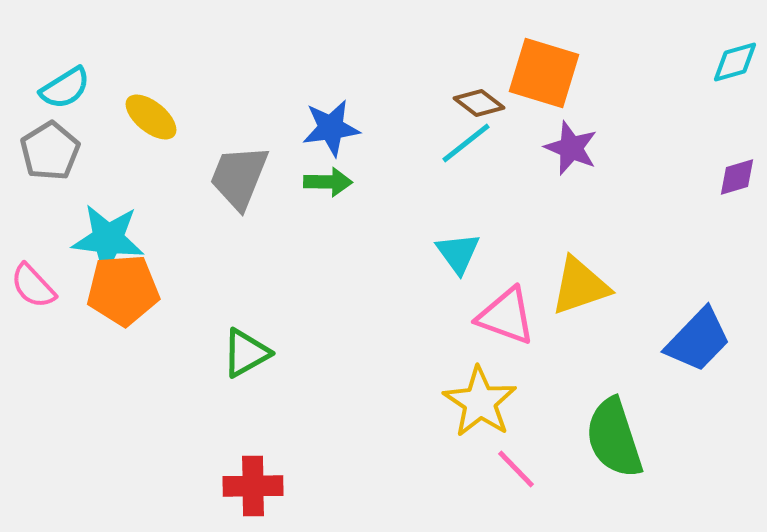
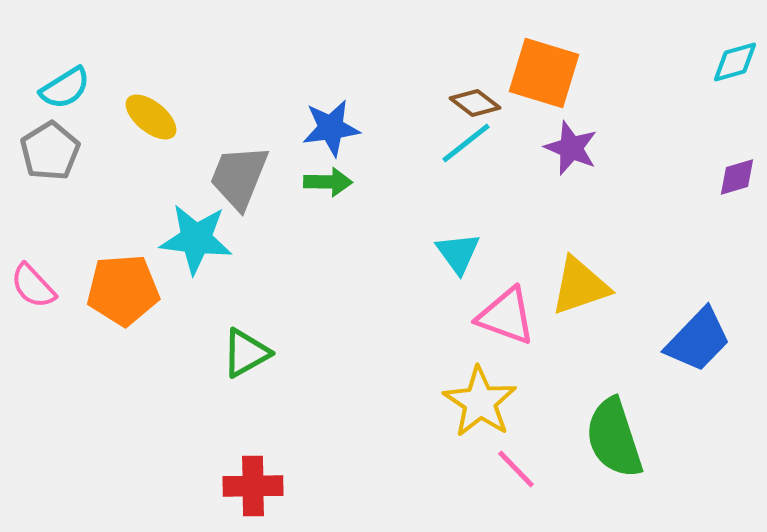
brown diamond: moved 4 px left
cyan star: moved 88 px right
